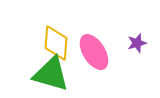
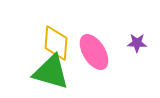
purple star: rotated 18 degrees clockwise
green triangle: moved 2 px up
